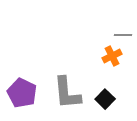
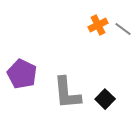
gray line: moved 6 px up; rotated 36 degrees clockwise
orange cross: moved 14 px left, 31 px up
purple pentagon: moved 19 px up
